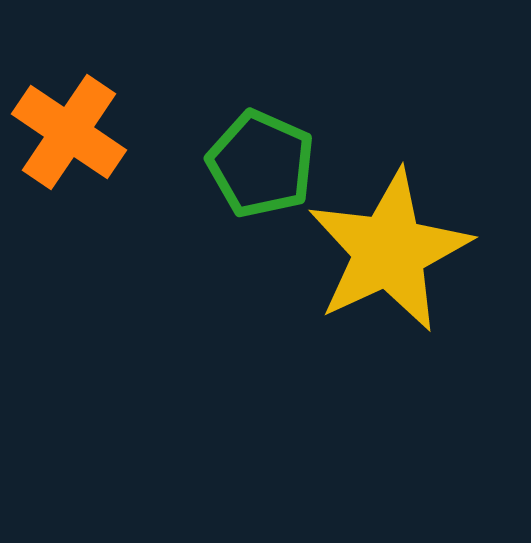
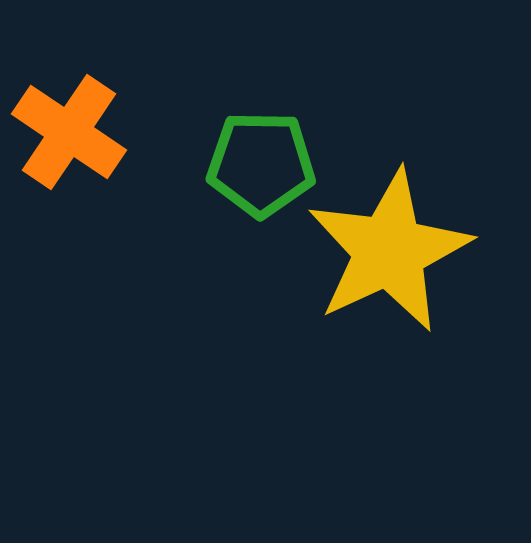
green pentagon: rotated 23 degrees counterclockwise
